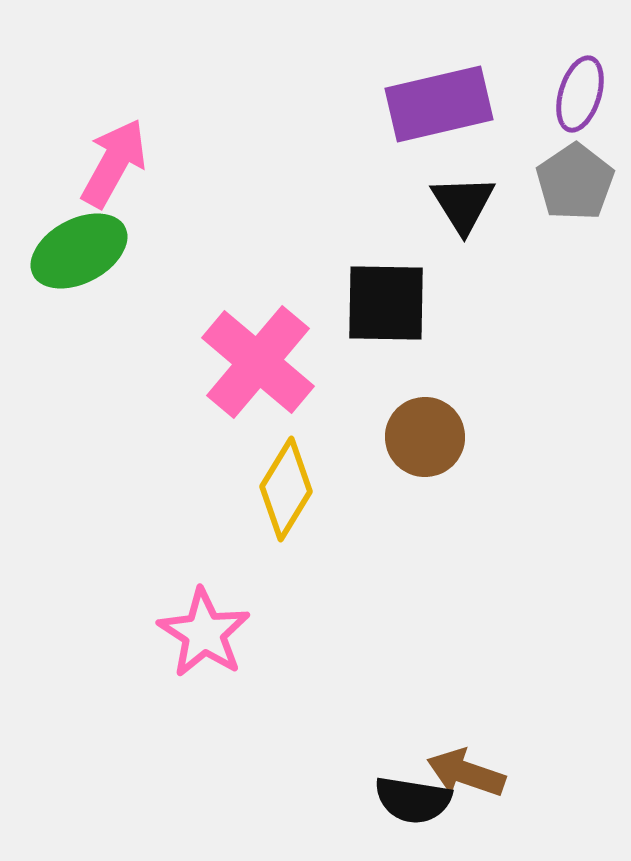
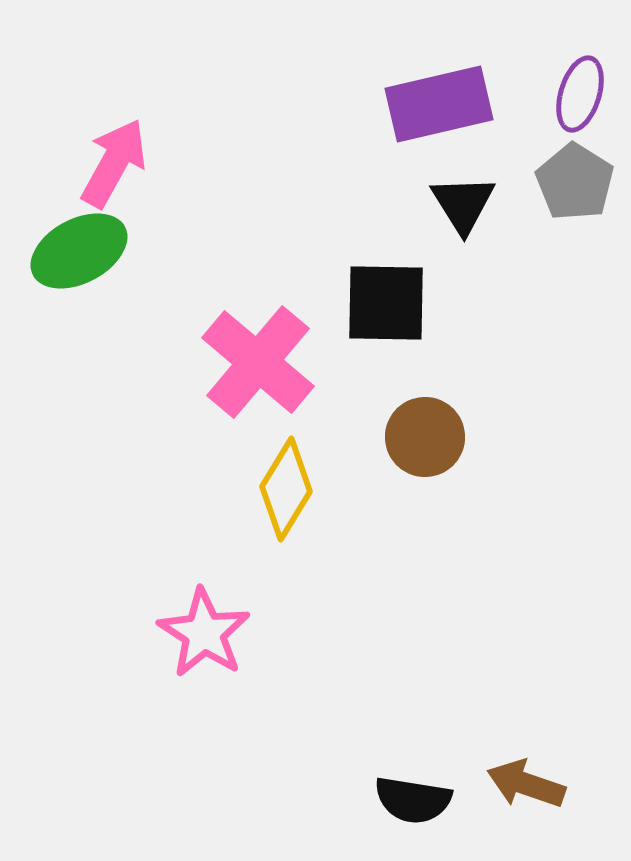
gray pentagon: rotated 6 degrees counterclockwise
brown arrow: moved 60 px right, 11 px down
